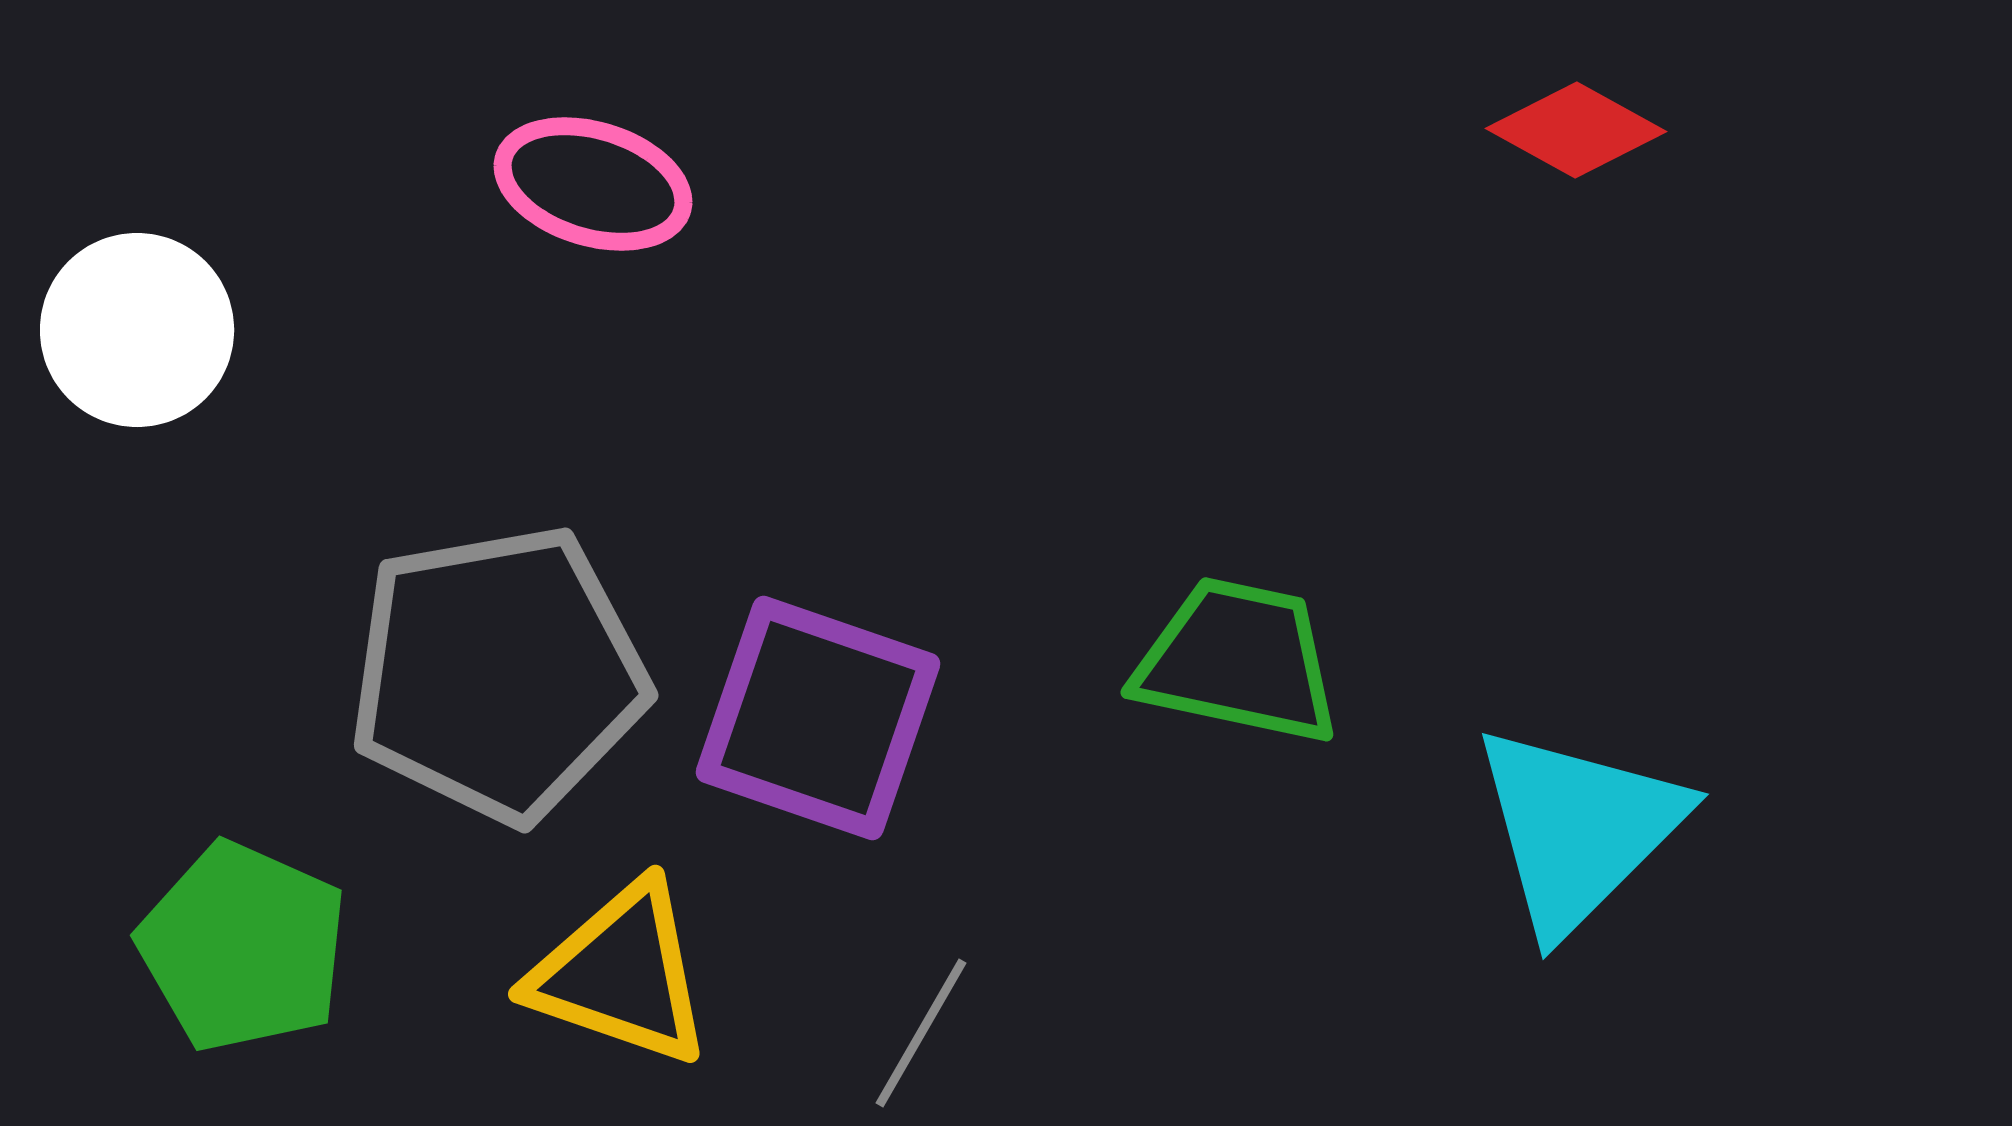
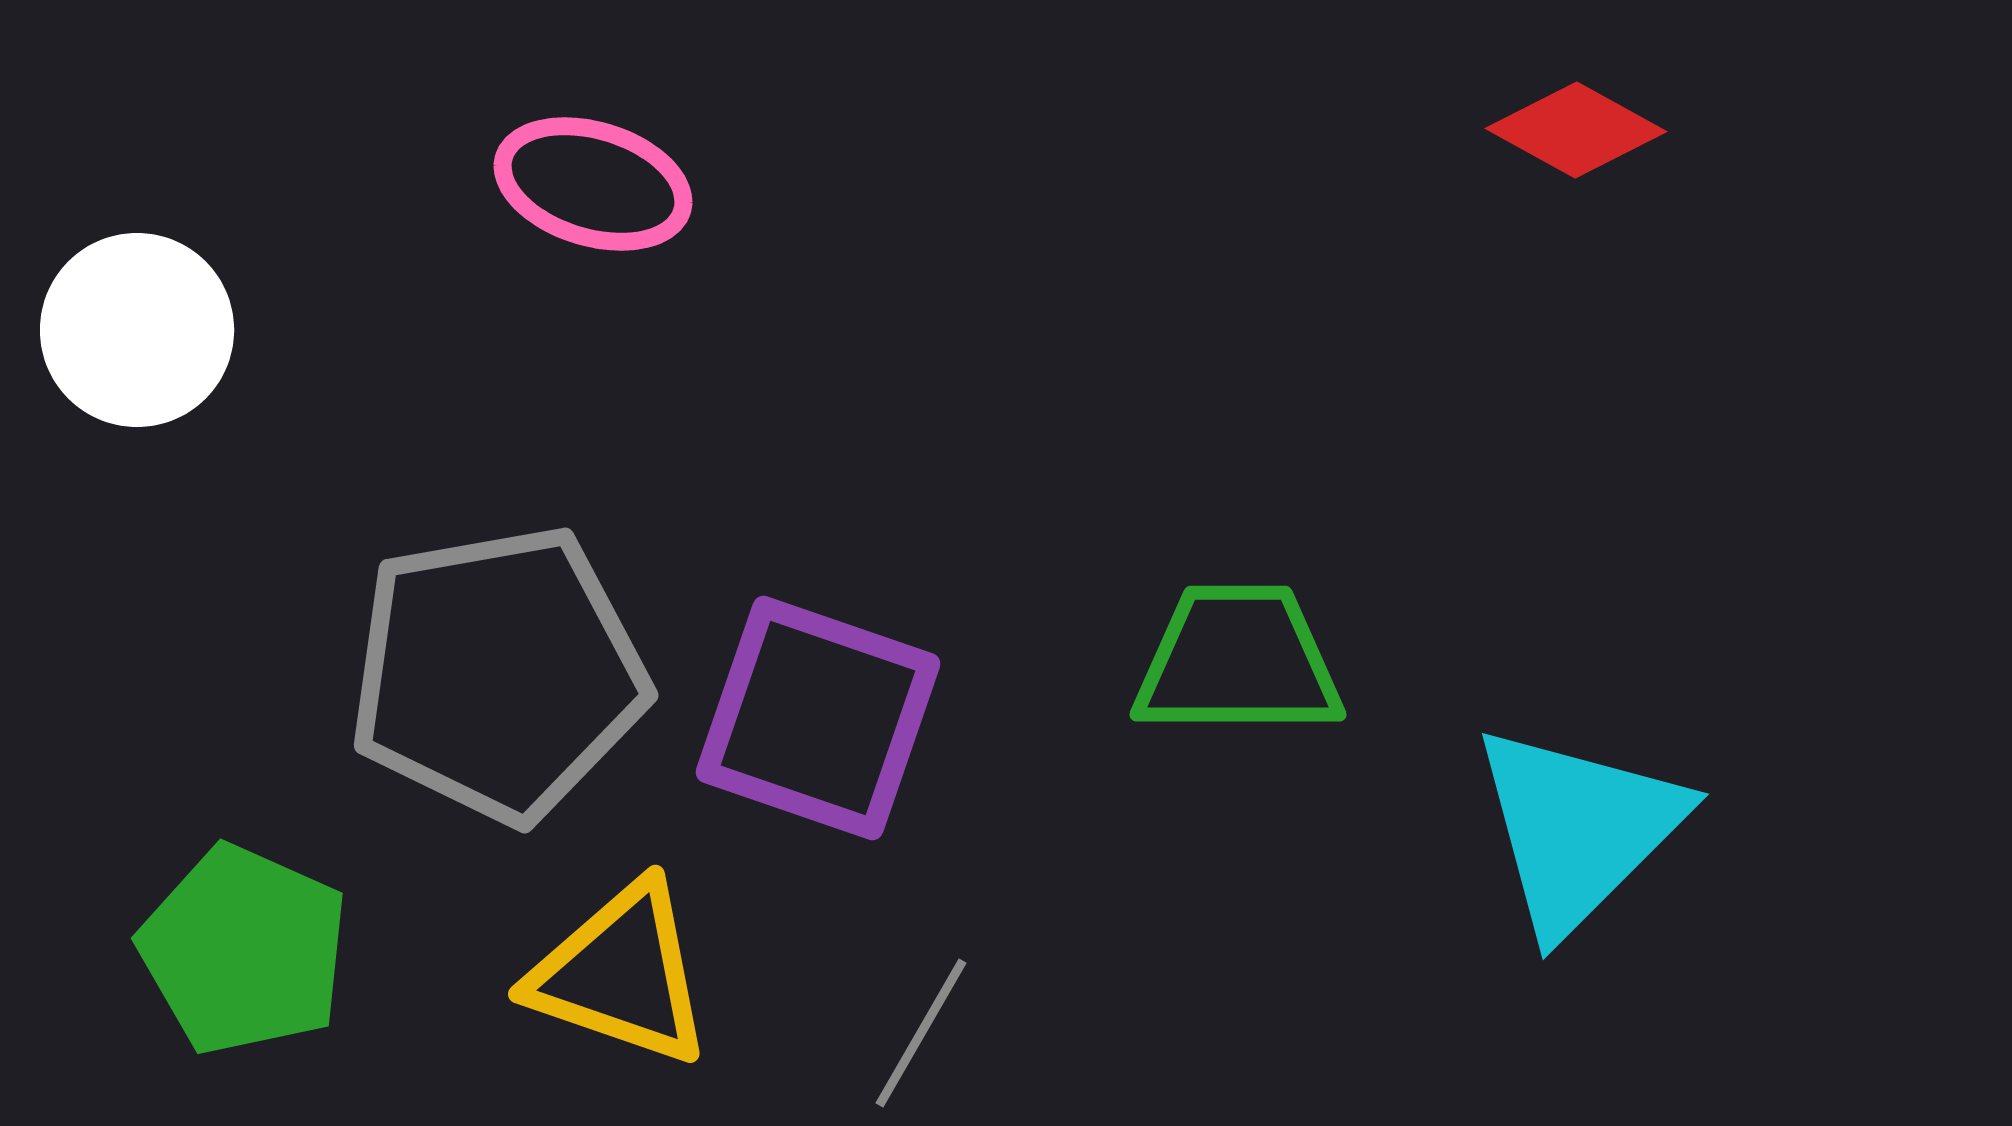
green trapezoid: rotated 12 degrees counterclockwise
green pentagon: moved 1 px right, 3 px down
